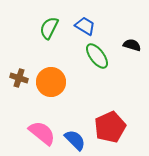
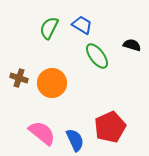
blue trapezoid: moved 3 px left, 1 px up
orange circle: moved 1 px right, 1 px down
blue semicircle: rotated 20 degrees clockwise
